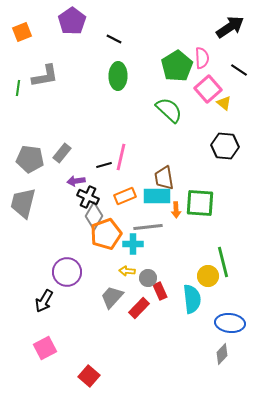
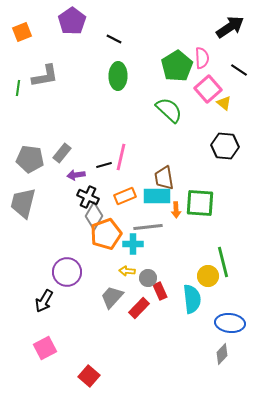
purple arrow at (76, 181): moved 6 px up
